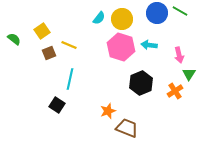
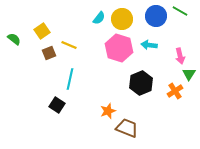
blue circle: moved 1 px left, 3 px down
pink hexagon: moved 2 px left, 1 px down
pink arrow: moved 1 px right, 1 px down
